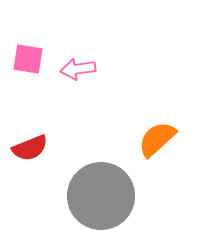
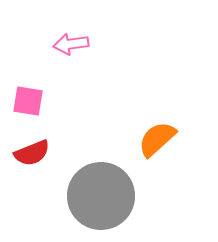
pink square: moved 42 px down
pink arrow: moved 7 px left, 25 px up
red semicircle: moved 2 px right, 5 px down
